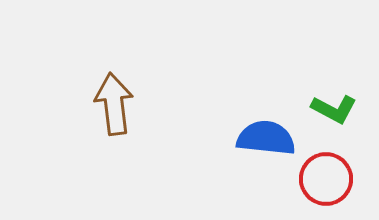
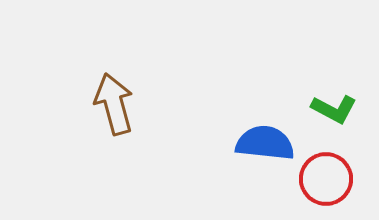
brown arrow: rotated 8 degrees counterclockwise
blue semicircle: moved 1 px left, 5 px down
